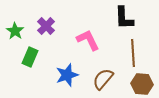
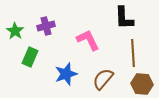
purple cross: rotated 30 degrees clockwise
blue star: moved 1 px left, 1 px up
